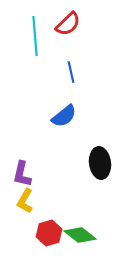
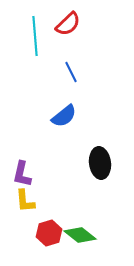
blue line: rotated 15 degrees counterclockwise
yellow L-shape: rotated 35 degrees counterclockwise
